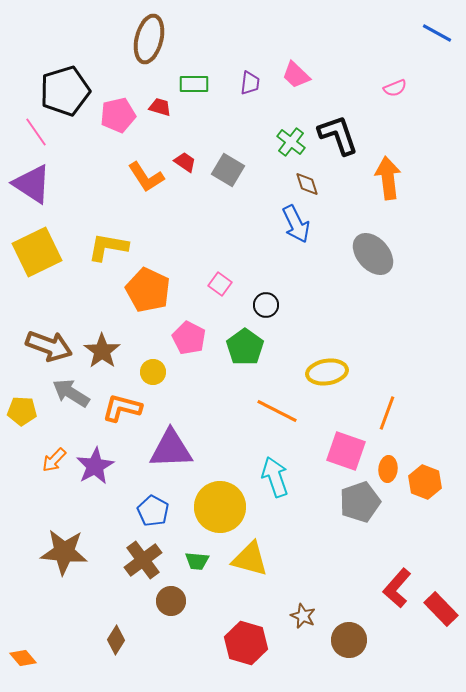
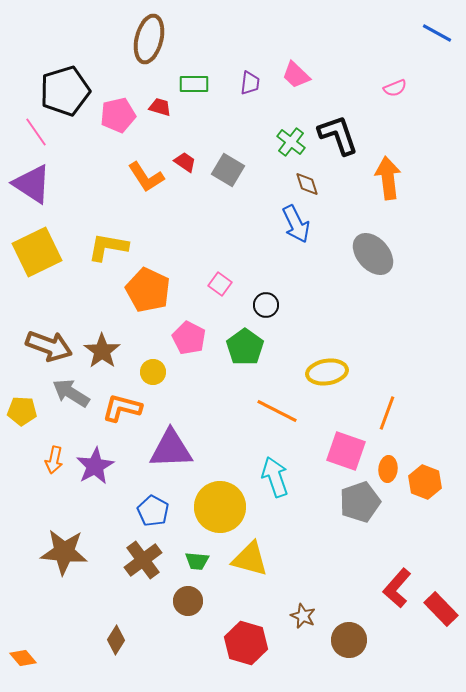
orange arrow at (54, 460): rotated 32 degrees counterclockwise
brown circle at (171, 601): moved 17 px right
